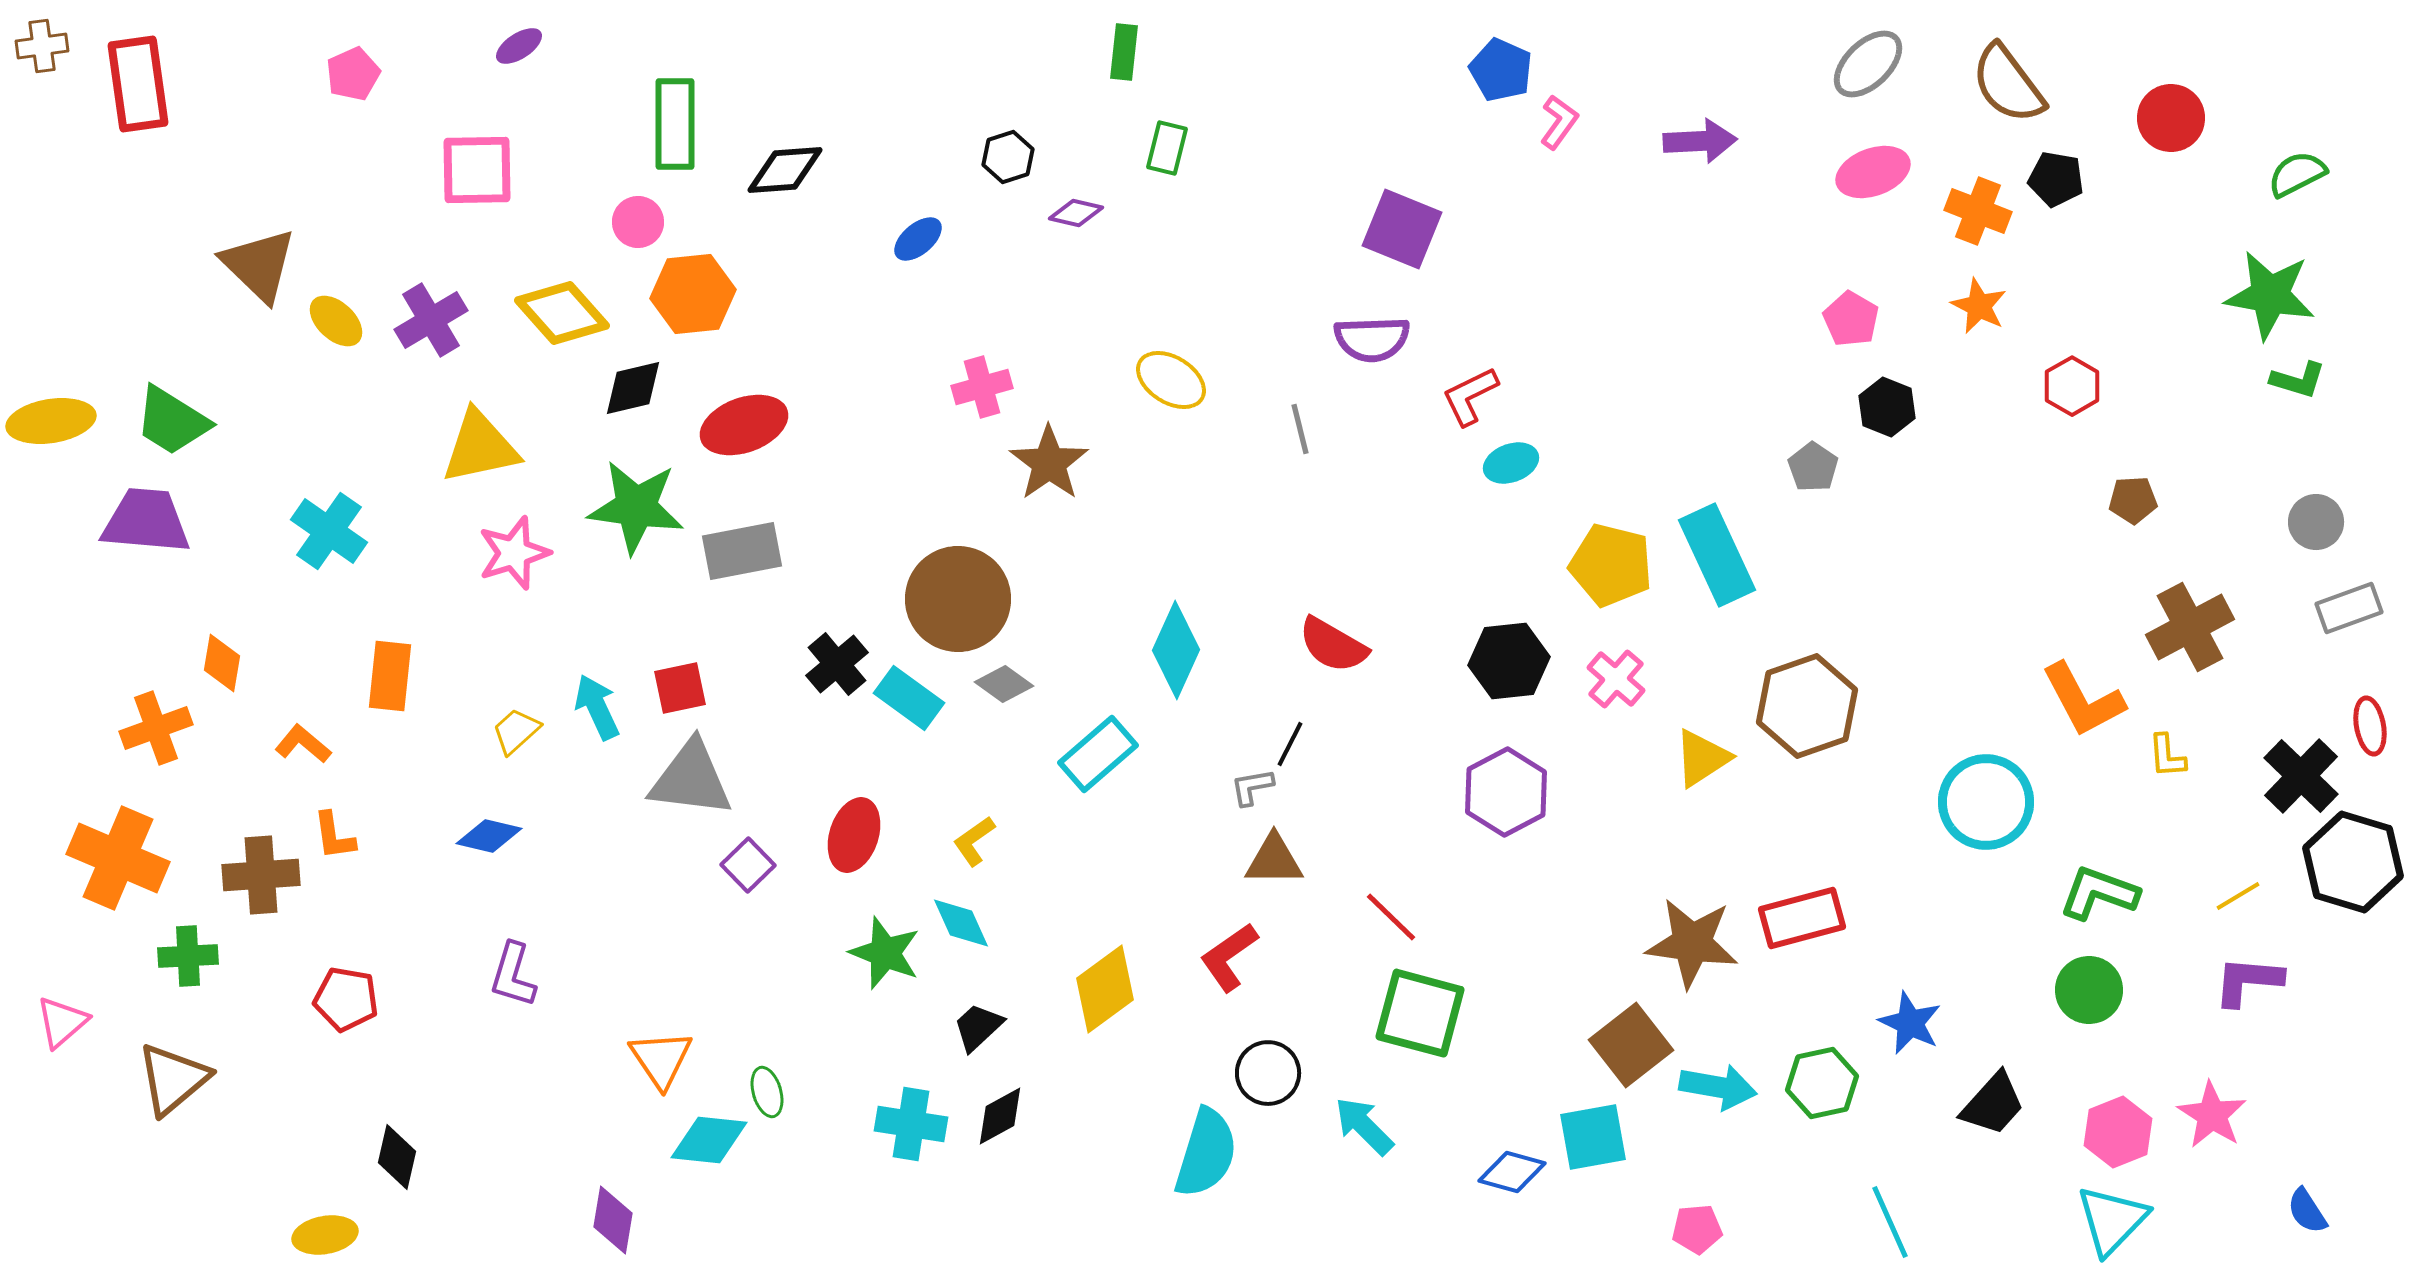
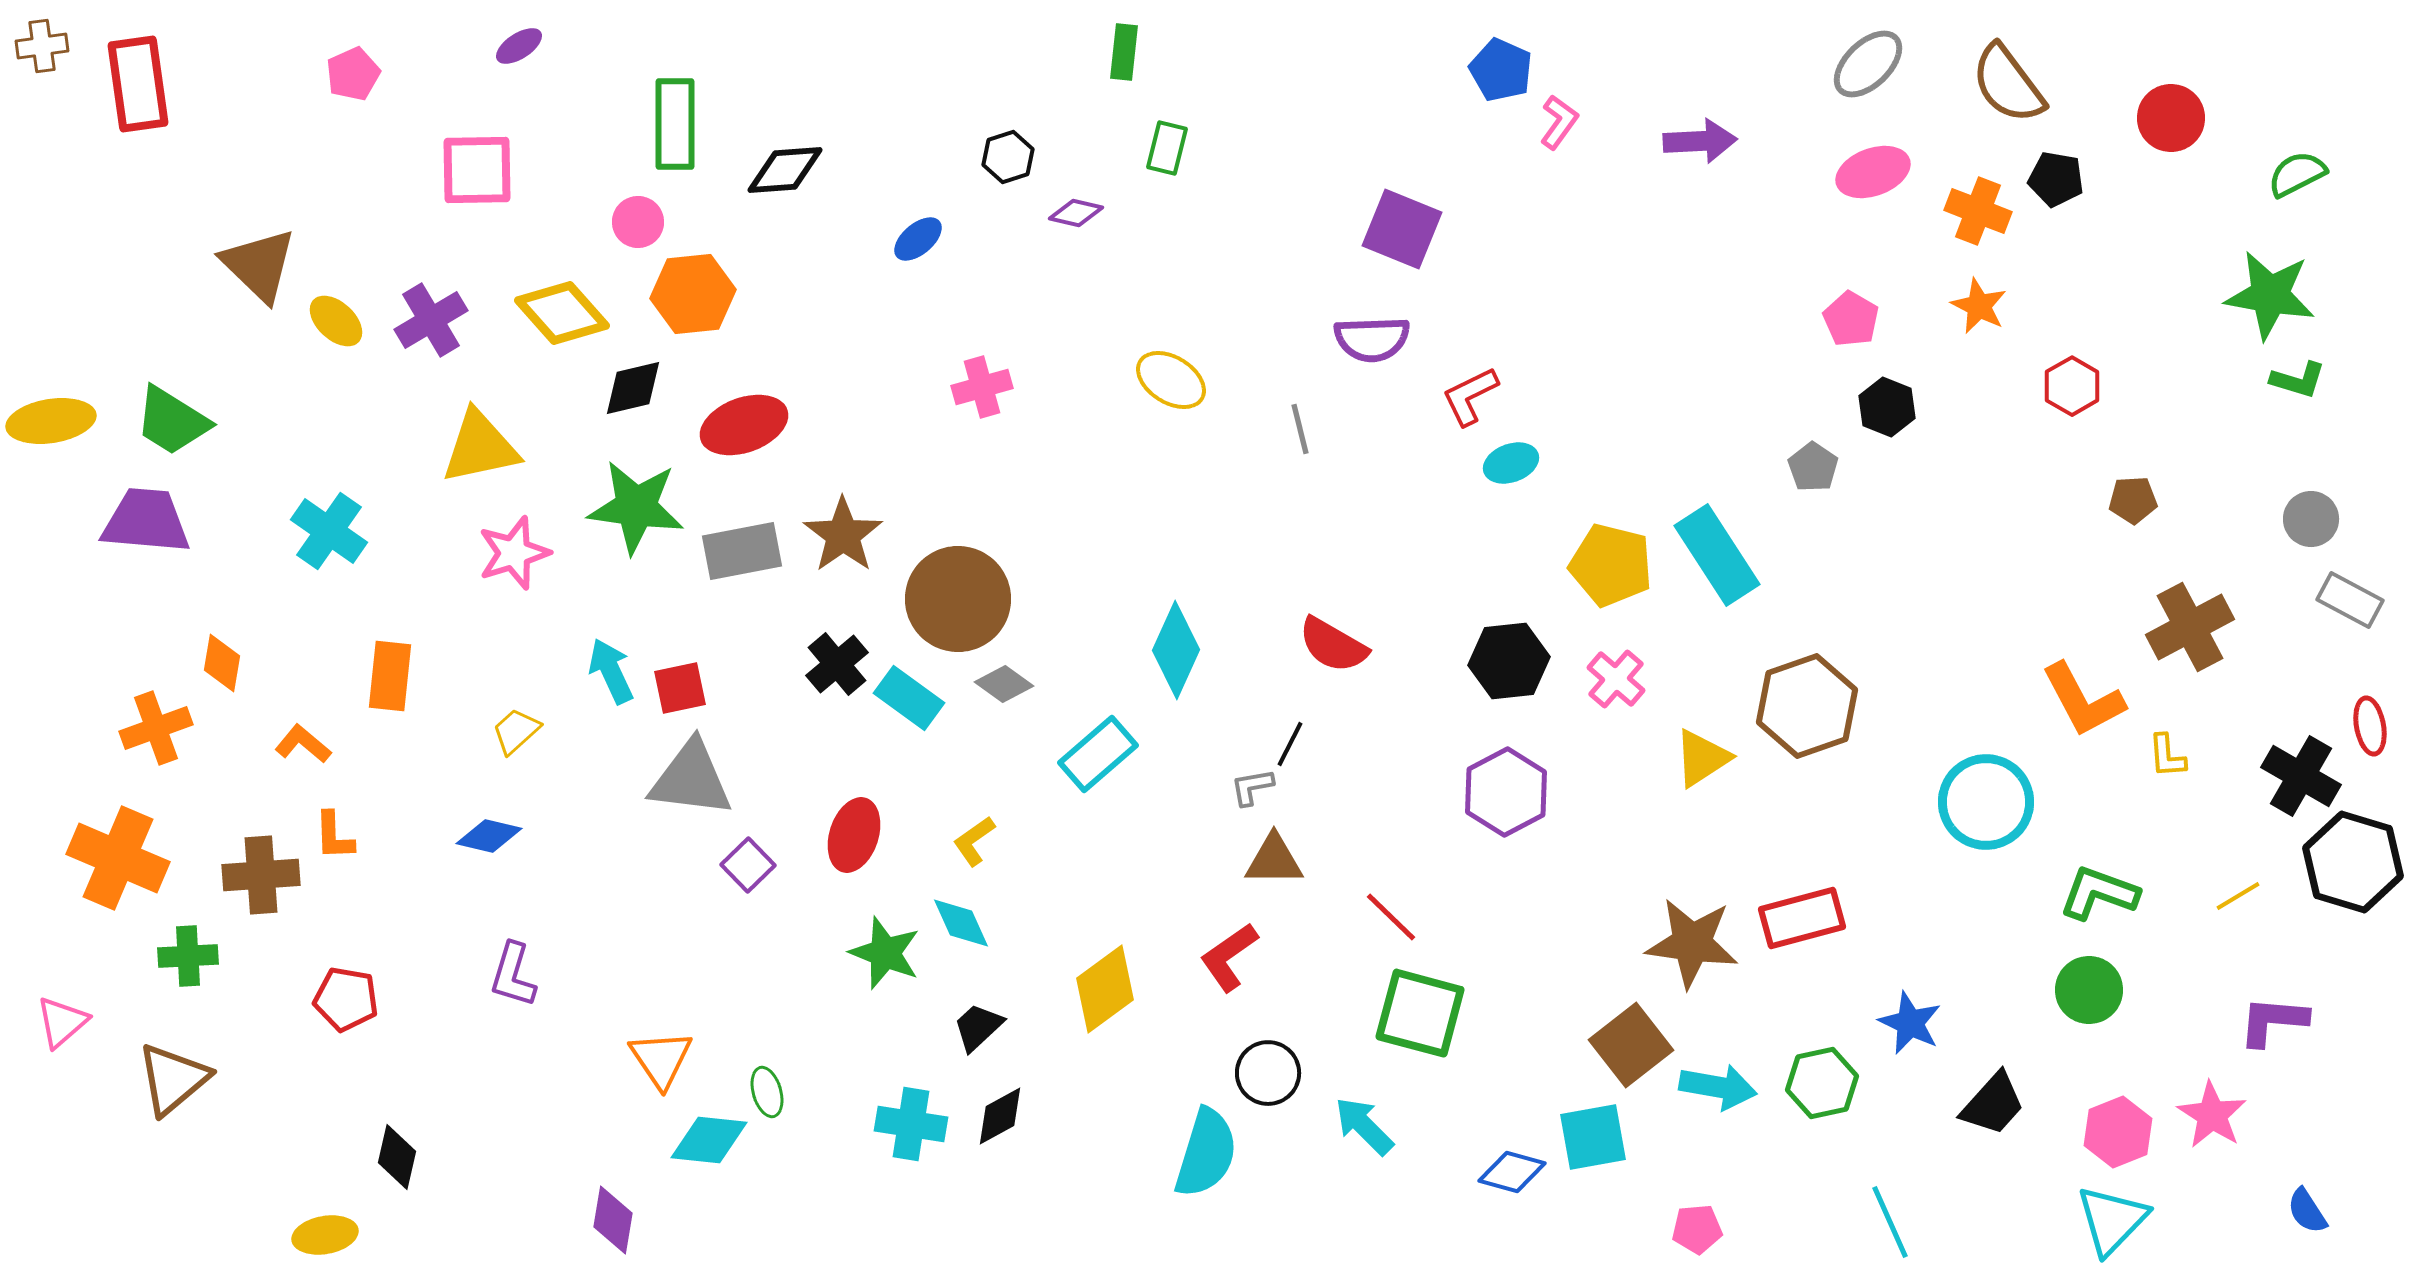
brown star at (1049, 463): moved 206 px left, 72 px down
gray circle at (2316, 522): moved 5 px left, 3 px up
cyan rectangle at (1717, 555): rotated 8 degrees counterclockwise
gray rectangle at (2349, 608): moved 1 px right, 8 px up; rotated 48 degrees clockwise
cyan arrow at (597, 707): moved 14 px right, 36 px up
black cross at (2301, 776): rotated 14 degrees counterclockwise
orange L-shape at (334, 836): rotated 6 degrees clockwise
purple L-shape at (2248, 981): moved 25 px right, 40 px down
